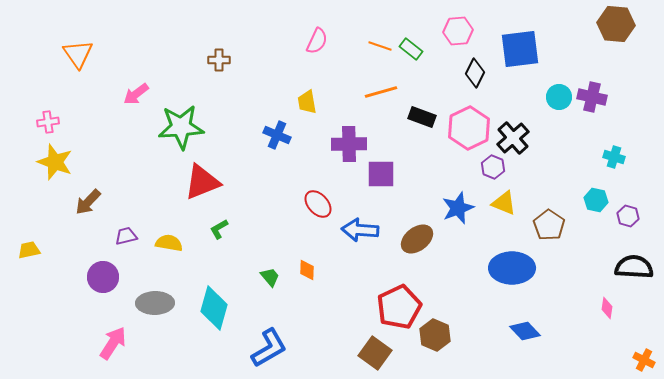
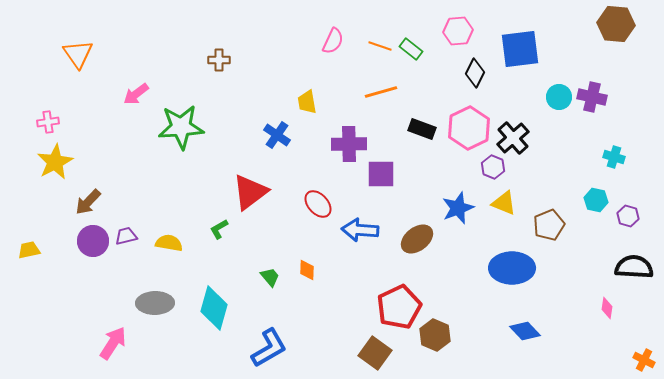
pink semicircle at (317, 41): moved 16 px right
black rectangle at (422, 117): moved 12 px down
blue cross at (277, 135): rotated 12 degrees clockwise
yellow star at (55, 162): rotated 24 degrees clockwise
red triangle at (202, 182): moved 48 px right, 10 px down; rotated 15 degrees counterclockwise
brown pentagon at (549, 225): rotated 16 degrees clockwise
purple circle at (103, 277): moved 10 px left, 36 px up
